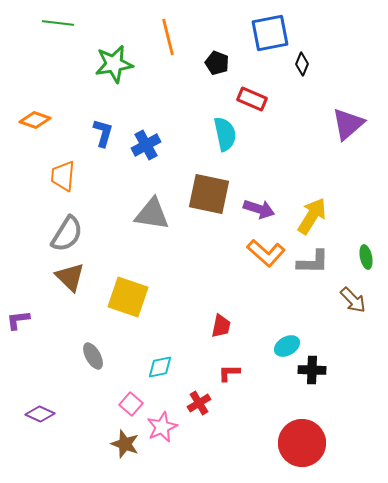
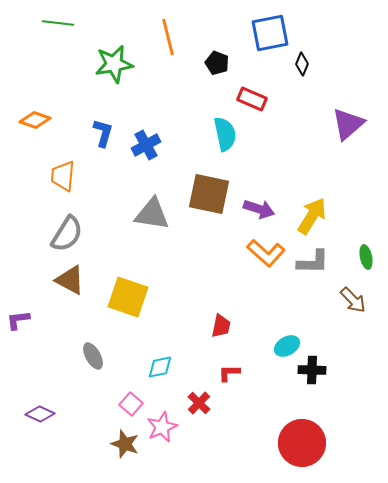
brown triangle: moved 3 px down; rotated 16 degrees counterclockwise
red cross: rotated 15 degrees counterclockwise
